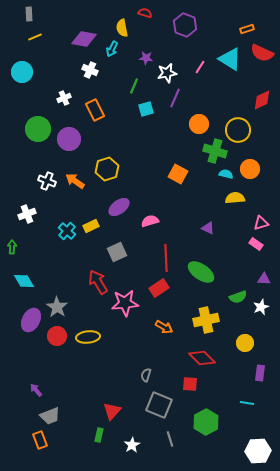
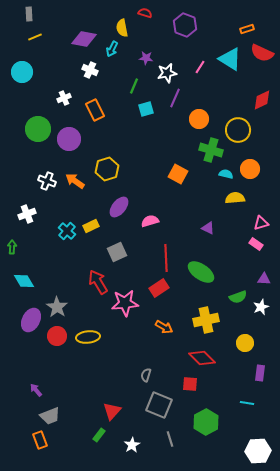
orange circle at (199, 124): moved 5 px up
green cross at (215, 151): moved 4 px left, 1 px up
purple ellipse at (119, 207): rotated 15 degrees counterclockwise
green rectangle at (99, 435): rotated 24 degrees clockwise
